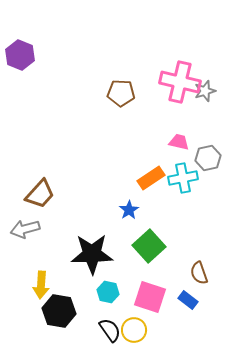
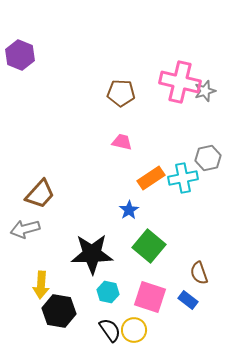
pink trapezoid: moved 57 px left
green square: rotated 8 degrees counterclockwise
